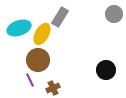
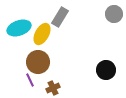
brown circle: moved 2 px down
